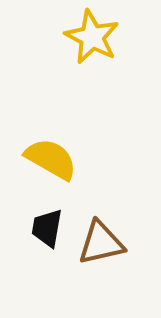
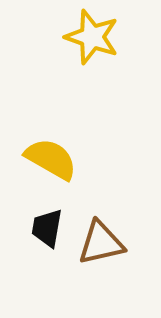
yellow star: rotated 8 degrees counterclockwise
